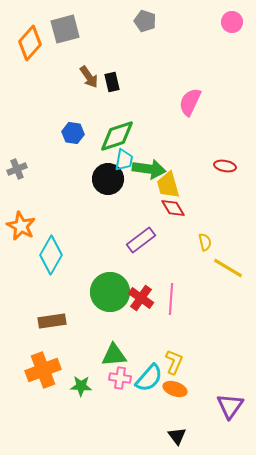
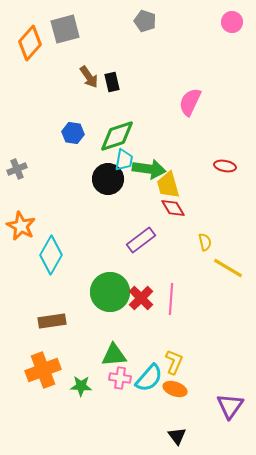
red cross: rotated 10 degrees clockwise
